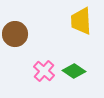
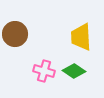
yellow trapezoid: moved 16 px down
pink cross: rotated 25 degrees counterclockwise
